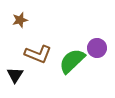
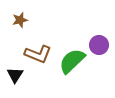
purple circle: moved 2 px right, 3 px up
